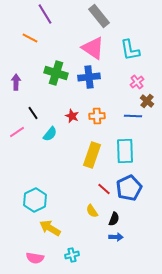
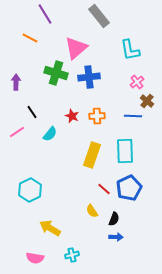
pink triangle: moved 17 px left; rotated 45 degrees clockwise
black line: moved 1 px left, 1 px up
cyan hexagon: moved 5 px left, 10 px up
